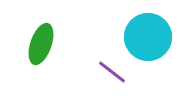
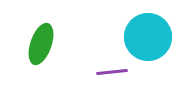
purple line: rotated 44 degrees counterclockwise
